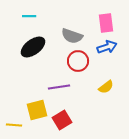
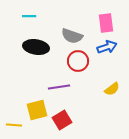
black ellipse: moved 3 px right; rotated 45 degrees clockwise
yellow semicircle: moved 6 px right, 2 px down
